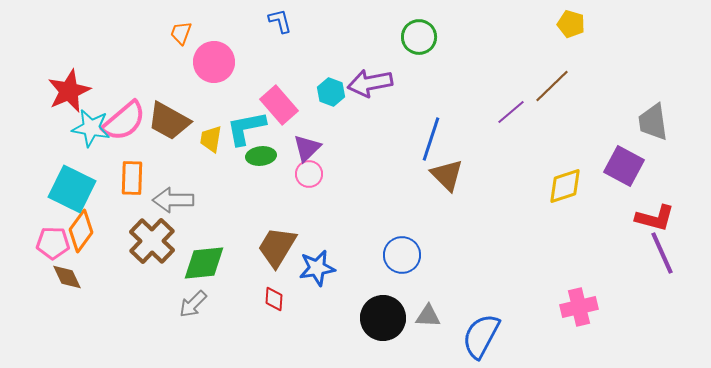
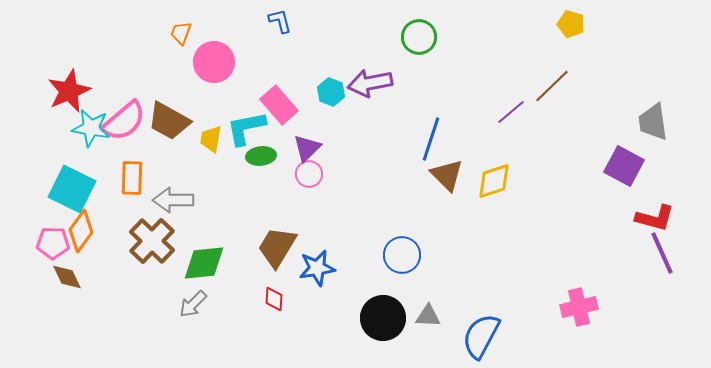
yellow diamond at (565, 186): moved 71 px left, 5 px up
